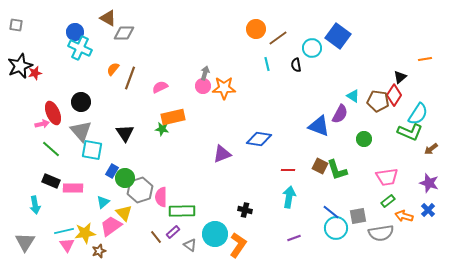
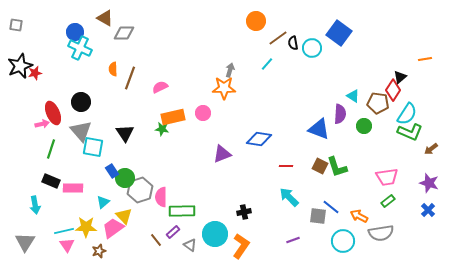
brown triangle at (108, 18): moved 3 px left
orange circle at (256, 29): moved 8 px up
blue square at (338, 36): moved 1 px right, 3 px up
cyan line at (267, 64): rotated 56 degrees clockwise
black semicircle at (296, 65): moved 3 px left, 22 px up
orange semicircle at (113, 69): rotated 40 degrees counterclockwise
gray arrow at (205, 73): moved 25 px right, 3 px up
pink circle at (203, 86): moved 27 px down
red diamond at (394, 95): moved 1 px left, 5 px up
brown pentagon at (378, 101): moved 2 px down
purple semicircle at (340, 114): rotated 24 degrees counterclockwise
cyan semicircle at (418, 114): moved 11 px left
blue triangle at (319, 126): moved 3 px down
green circle at (364, 139): moved 13 px up
green line at (51, 149): rotated 66 degrees clockwise
cyan square at (92, 150): moved 1 px right, 3 px up
red line at (288, 170): moved 2 px left, 4 px up
green L-shape at (337, 170): moved 3 px up
blue rectangle at (112, 171): rotated 64 degrees counterclockwise
cyan arrow at (289, 197): rotated 55 degrees counterclockwise
black cross at (245, 210): moved 1 px left, 2 px down; rotated 24 degrees counterclockwise
blue line at (331, 212): moved 5 px up
yellow triangle at (124, 213): moved 3 px down
gray square at (358, 216): moved 40 px left; rotated 18 degrees clockwise
orange arrow at (404, 216): moved 45 px left; rotated 12 degrees clockwise
pink trapezoid at (111, 226): moved 2 px right, 2 px down
cyan circle at (336, 228): moved 7 px right, 13 px down
yellow star at (85, 233): moved 1 px right, 6 px up; rotated 10 degrees clockwise
brown line at (156, 237): moved 3 px down
purple line at (294, 238): moved 1 px left, 2 px down
orange L-shape at (238, 245): moved 3 px right, 1 px down
